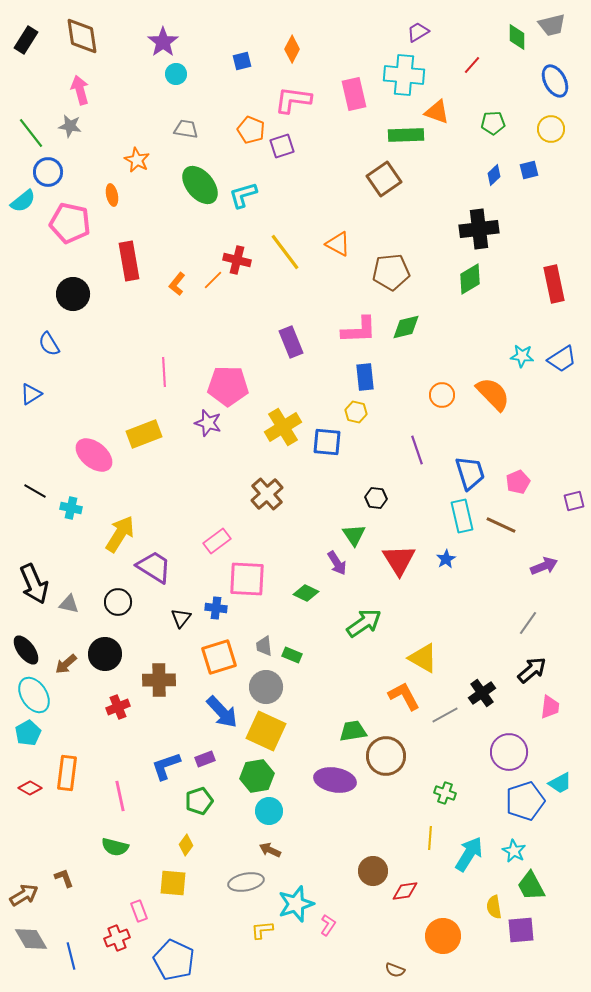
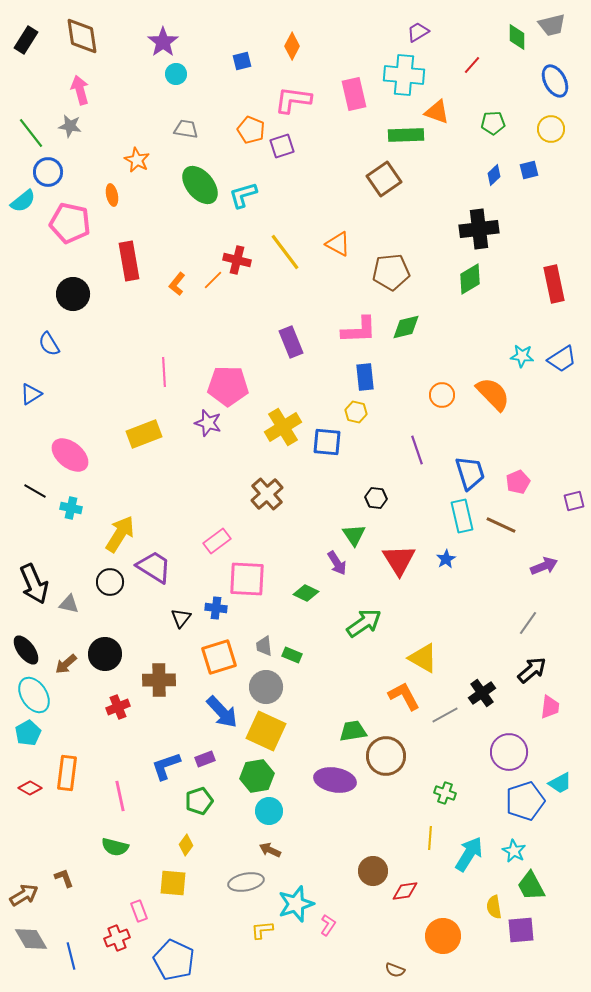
orange diamond at (292, 49): moved 3 px up
pink ellipse at (94, 455): moved 24 px left
black circle at (118, 602): moved 8 px left, 20 px up
